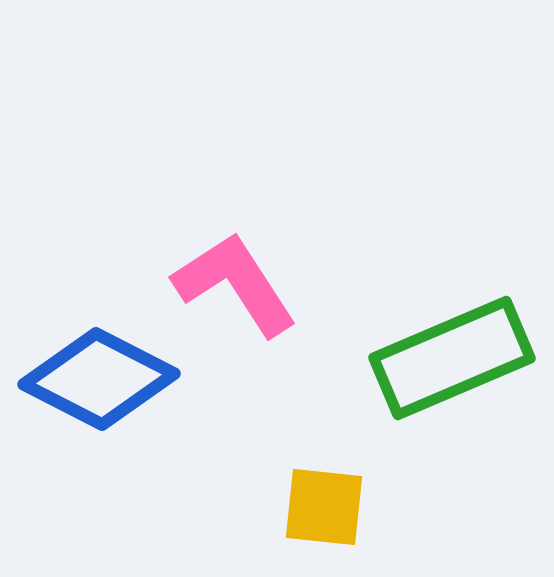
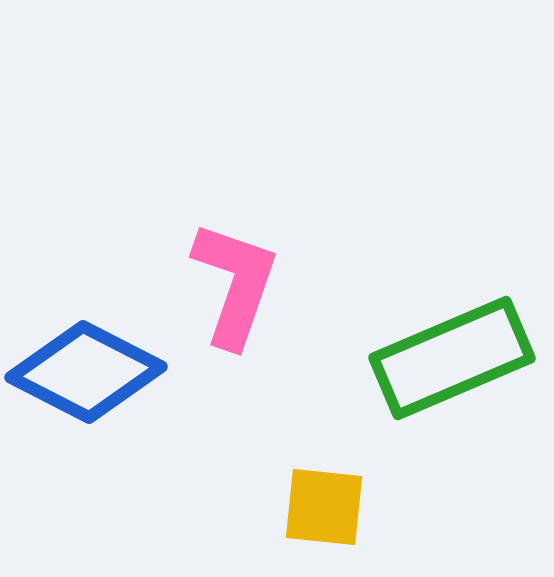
pink L-shape: rotated 52 degrees clockwise
blue diamond: moved 13 px left, 7 px up
